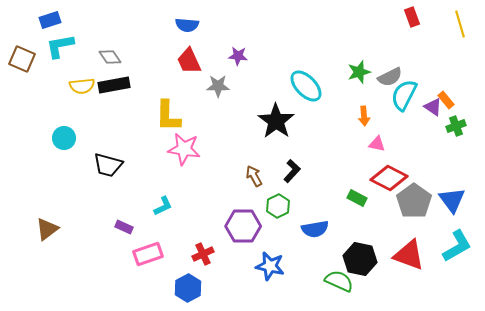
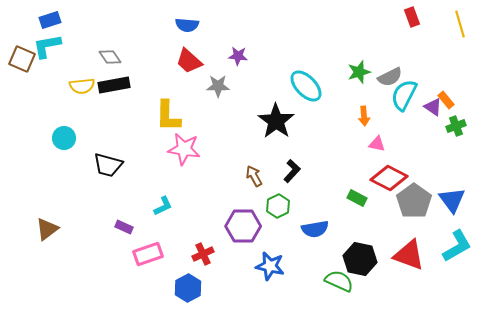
cyan L-shape at (60, 46): moved 13 px left
red trapezoid at (189, 61): rotated 24 degrees counterclockwise
